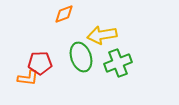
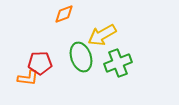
yellow arrow: rotated 20 degrees counterclockwise
